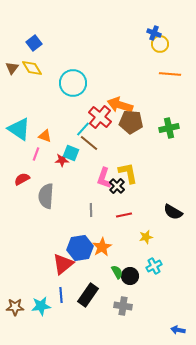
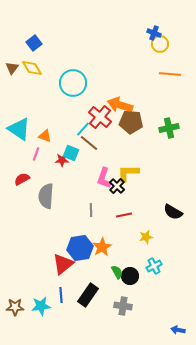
yellow L-shape: rotated 80 degrees counterclockwise
